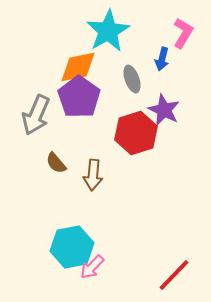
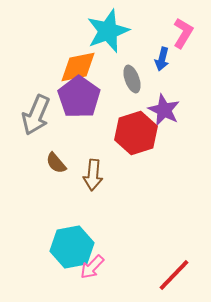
cyan star: rotated 9 degrees clockwise
